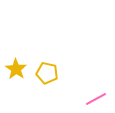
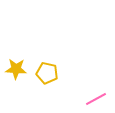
yellow star: rotated 30 degrees counterclockwise
